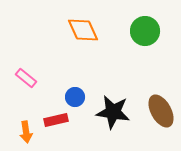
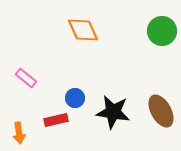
green circle: moved 17 px right
blue circle: moved 1 px down
orange arrow: moved 7 px left, 1 px down
